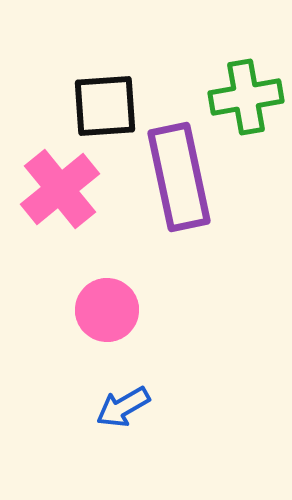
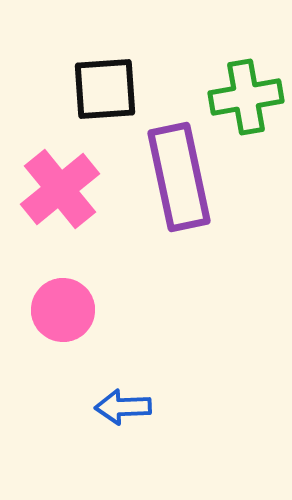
black square: moved 17 px up
pink circle: moved 44 px left
blue arrow: rotated 28 degrees clockwise
